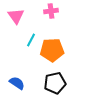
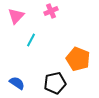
pink cross: rotated 16 degrees counterclockwise
pink triangle: rotated 18 degrees clockwise
orange pentagon: moved 26 px right, 9 px down; rotated 25 degrees clockwise
